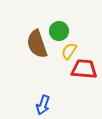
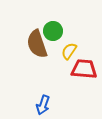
green circle: moved 6 px left
